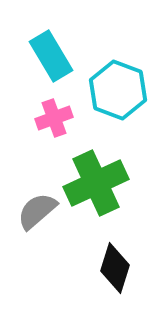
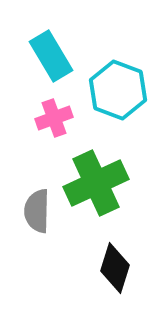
gray semicircle: rotated 48 degrees counterclockwise
